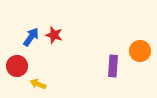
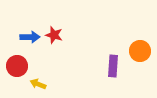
blue arrow: moved 1 px left; rotated 54 degrees clockwise
